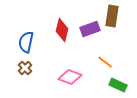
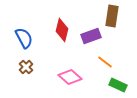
purple rectangle: moved 1 px right, 7 px down
blue semicircle: moved 2 px left, 4 px up; rotated 140 degrees clockwise
brown cross: moved 1 px right, 1 px up
pink diamond: rotated 20 degrees clockwise
